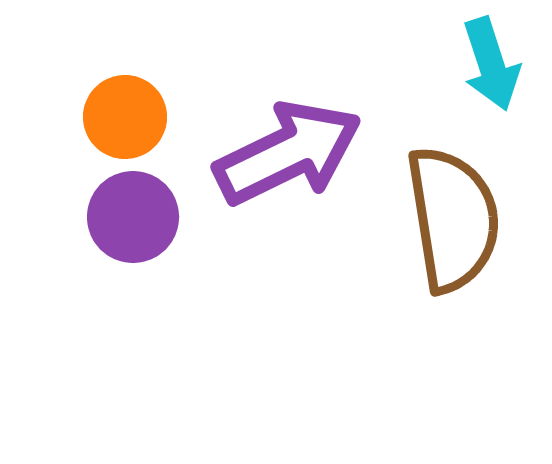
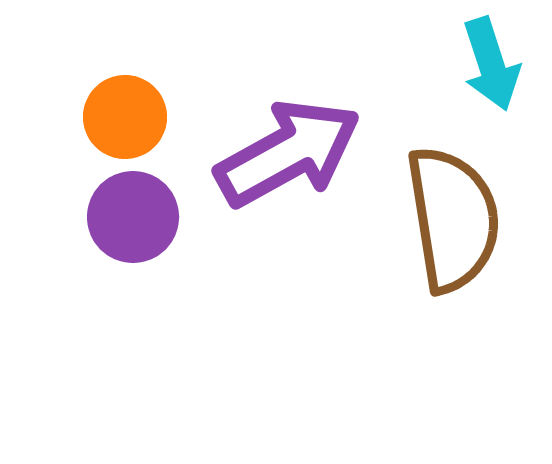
purple arrow: rotated 3 degrees counterclockwise
